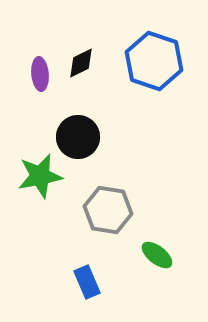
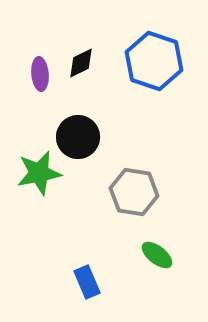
green star: moved 1 px left, 3 px up
gray hexagon: moved 26 px right, 18 px up
